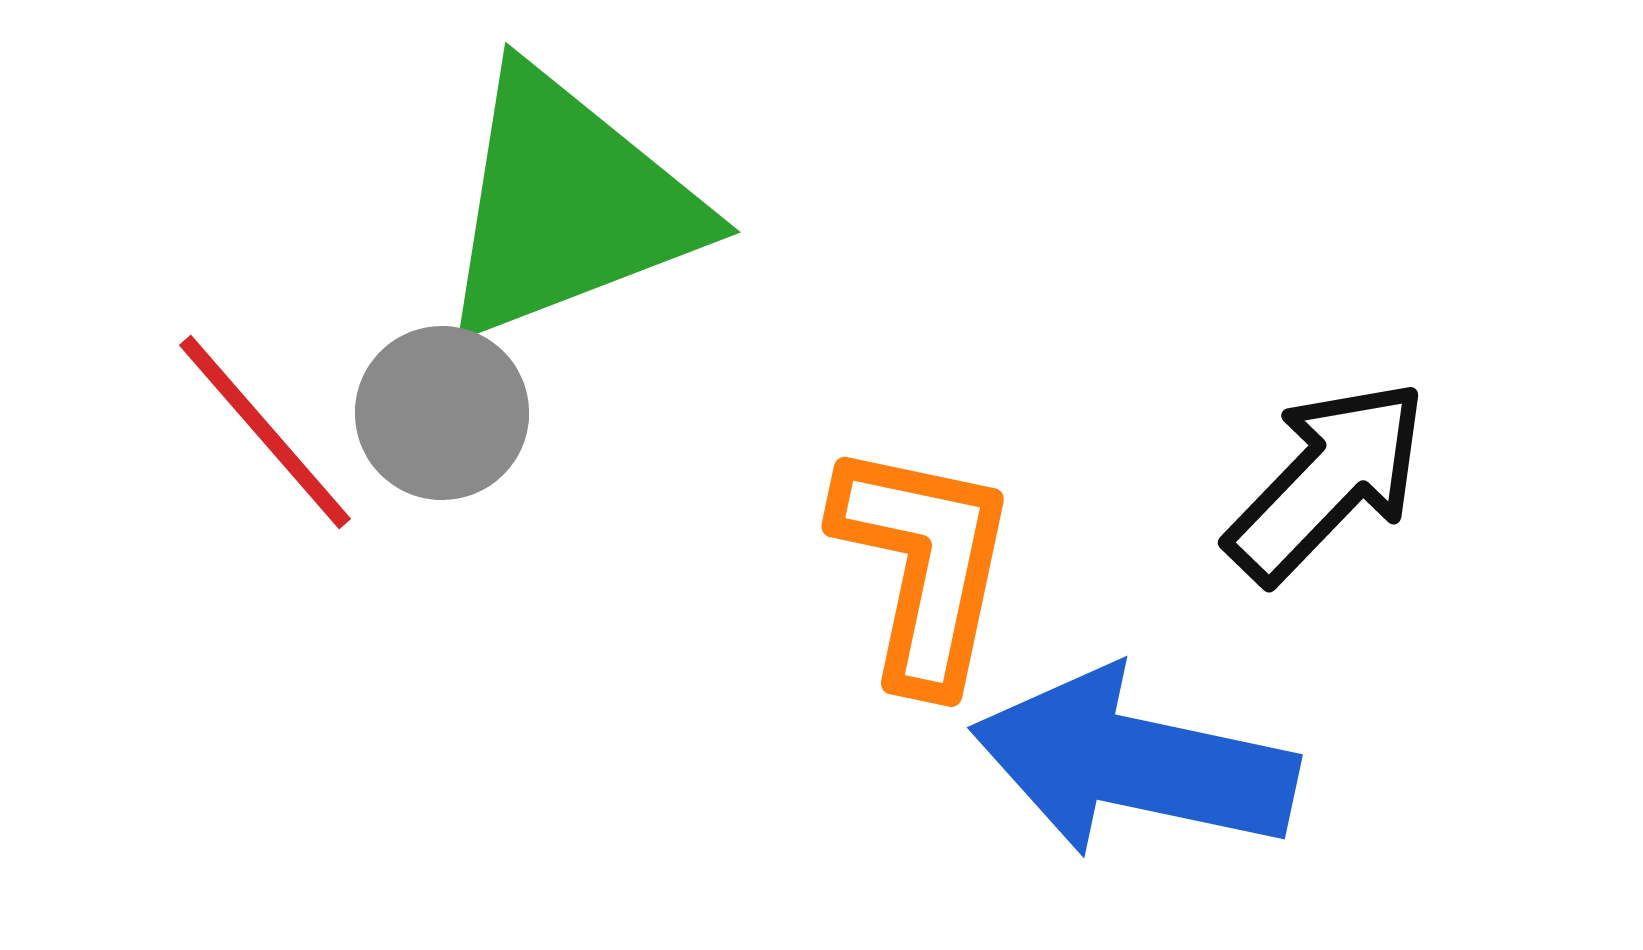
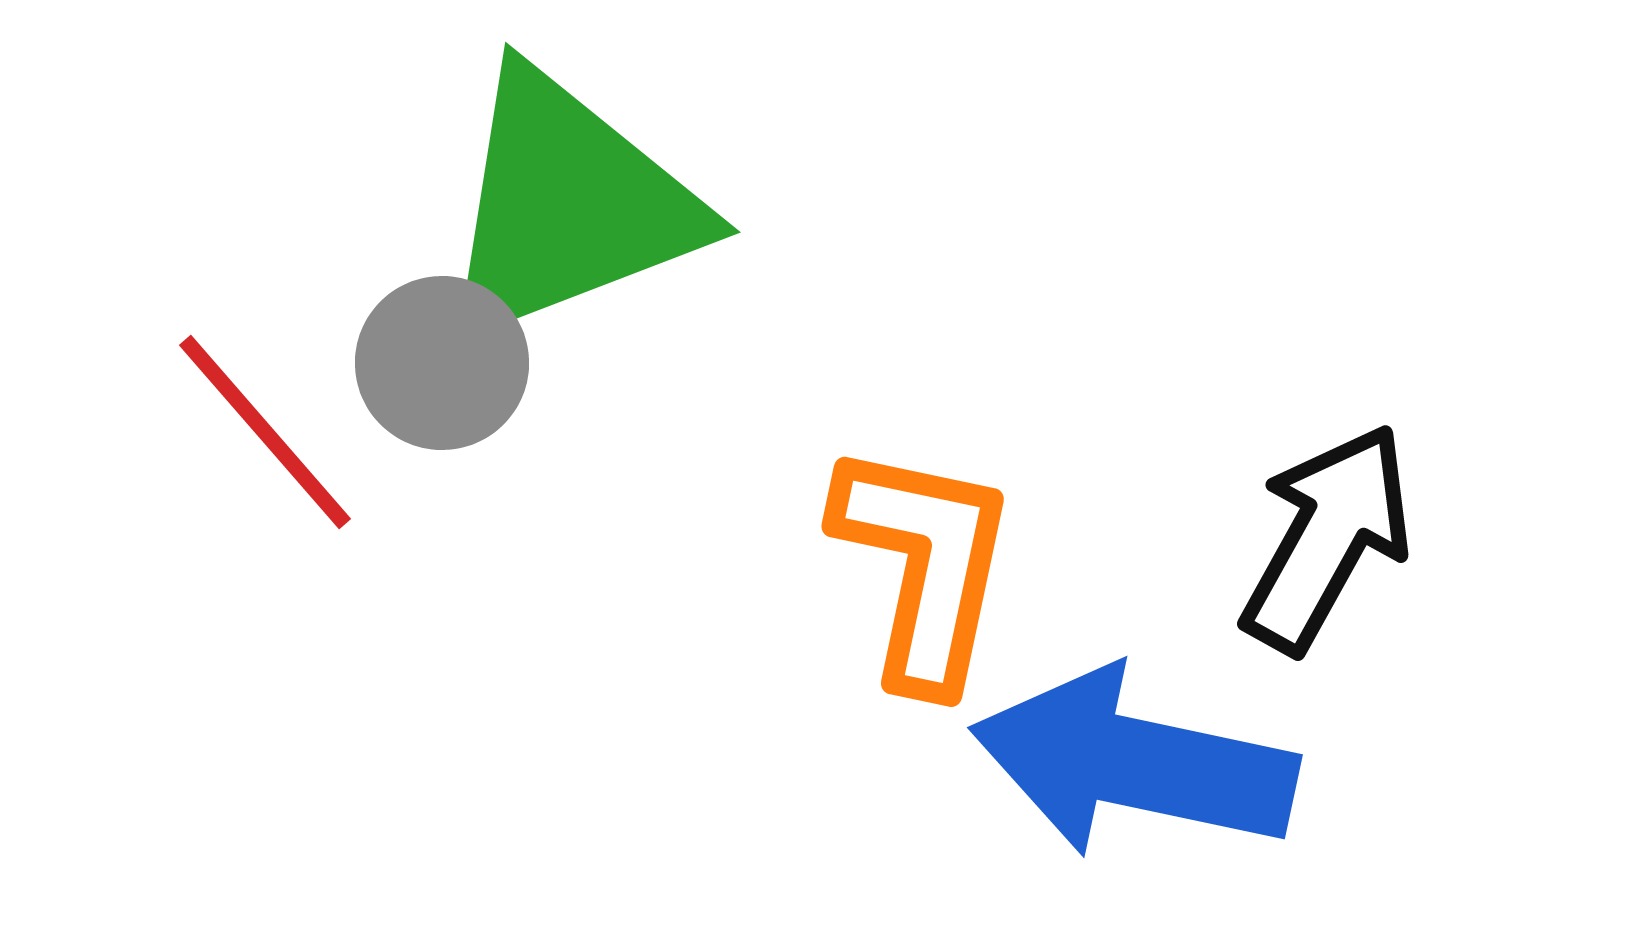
gray circle: moved 50 px up
black arrow: moved 57 px down; rotated 15 degrees counterclockwise
